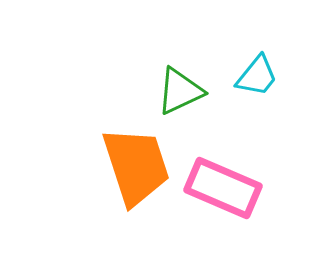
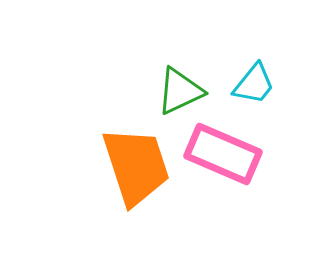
cyan trapezoid: moved 3 px left, 8 px down
pink rectangle: moved 34 px up
